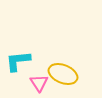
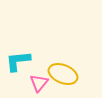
pink triangle: rotated 12 degrees clockwise
